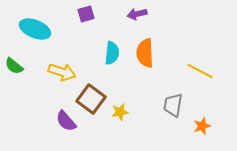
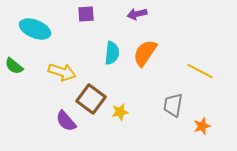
purple square: rotated 12 degrees clockwise
orange semicircle: rotated 36 degrees clockwise
